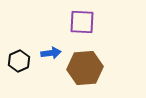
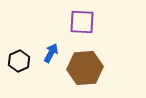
blue arrow: rotated 54 degrees counterclockwise
